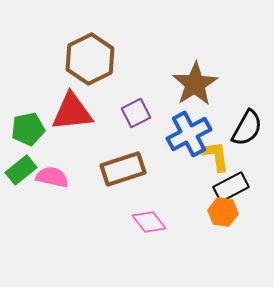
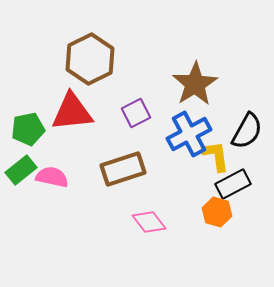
black semicircle: moved 3 px down
black rectangle: moved 2 px right, 3 px up
orange hexagon: moved 6 px left; rotated 8 degrees clockwise
